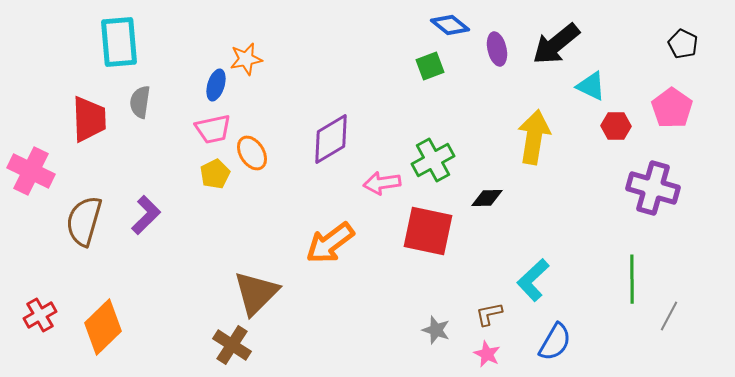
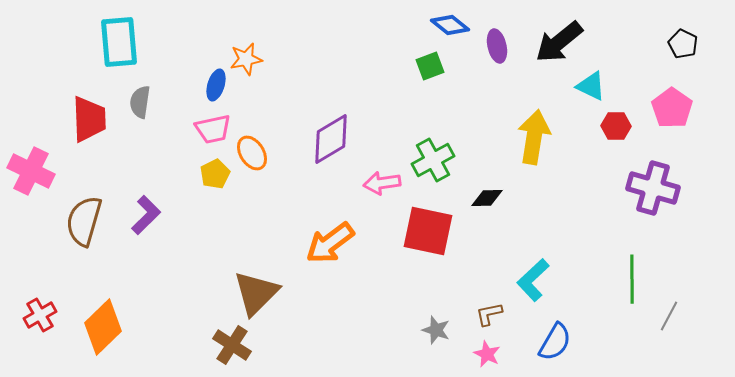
black arrow: moved 3 px right, 2 px up
purple ellipse: moved 3 px up
